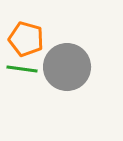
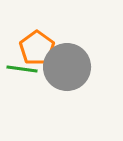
orange pentagon: moved 11 px right, 9 px down; rotated 20 degrees clockwise
